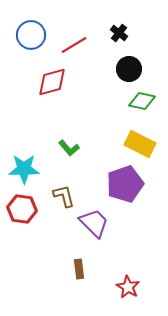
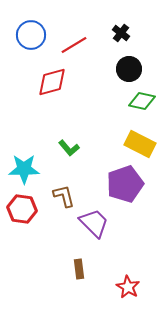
black cross: moved 2 px right
